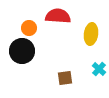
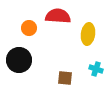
yellow ellipse: moved 3 px left
black circle: moved 3 px left, 9 px down
cyan cross: moved 3 px left; rotated 24 degrees counterclockwise
brown square: rotated 14 degrees clockwise
